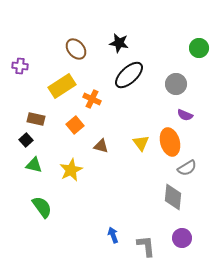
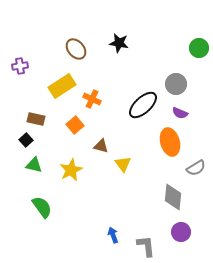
purple cross: rotated 14 degrees counterclockwise
black ellipse: moved 14 px right, 30 px down
purple semicircle: moved 5 px left, 2 px up
yellow triangle: moved 18 px left, 21 px down
gray semicircle: moved 9 px right
purple circle: moved 1 px left, 6 px up
